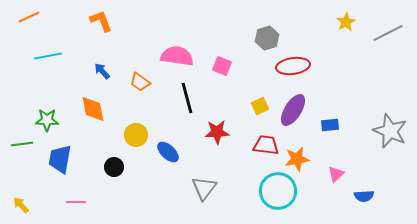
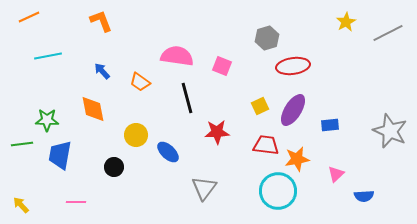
blue trapezoid: moved 4 px up
